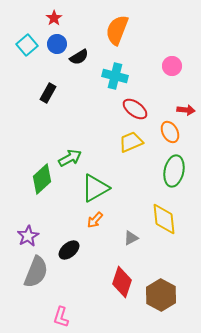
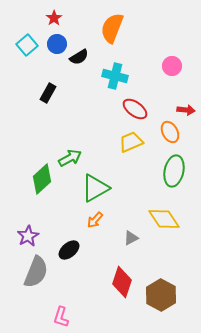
orange semicircle: moved 5 px left, 2 px up
yellow diamond: rotated 28 degrees counterclockwise
